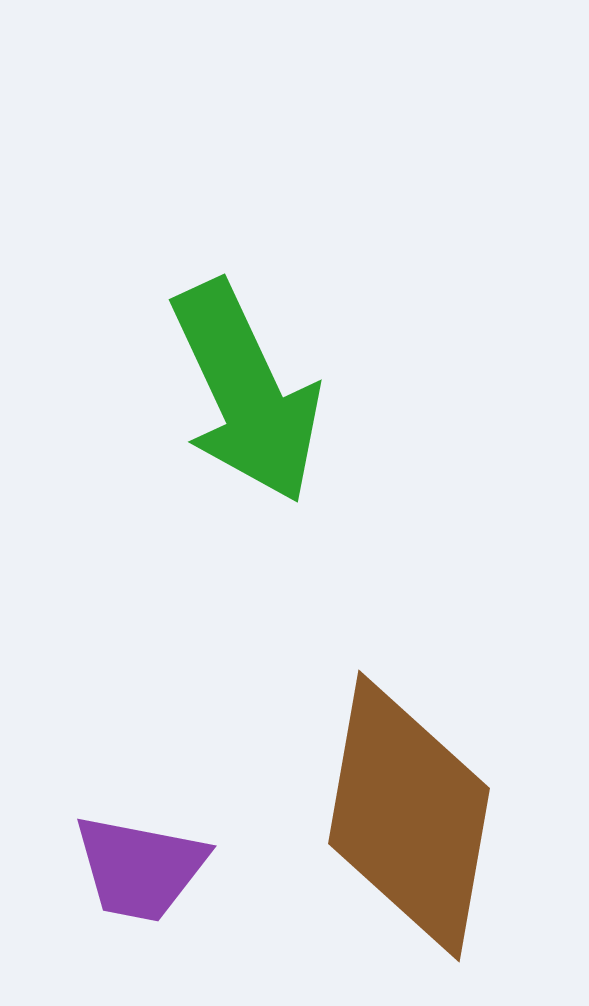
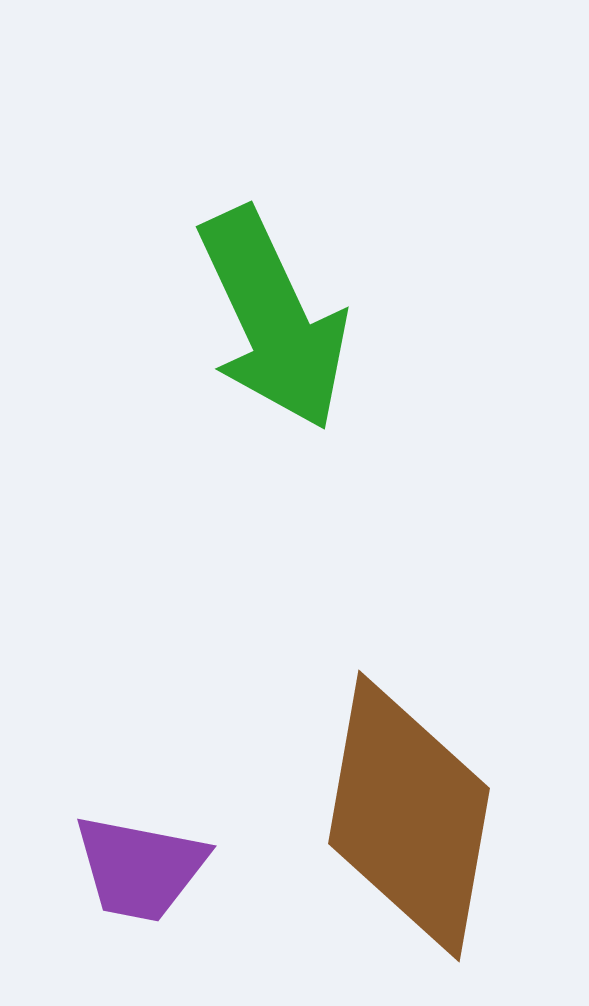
green arrow: moved 27 px right, 73 px up
